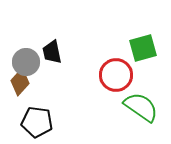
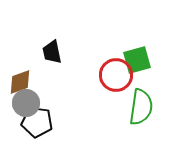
green square: moved 6 px left, 12 px down
gray circle: moved 41 px down
brown diamond: rotated 28 degrees clockwise
green semicircle: rotated 63 degrees clockwise
